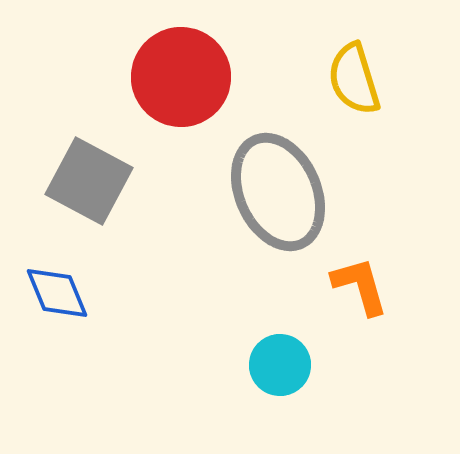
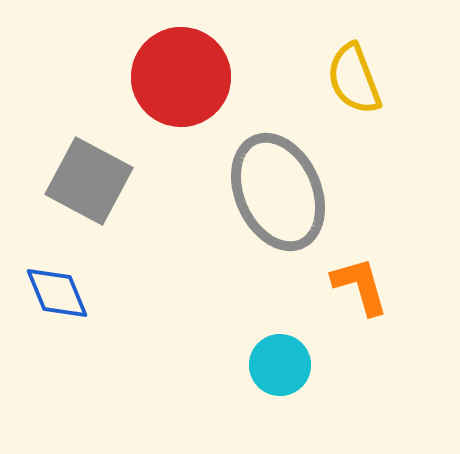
yellow semicircle: rotated 4 degrees counterclockwise
